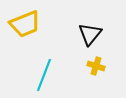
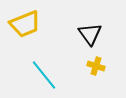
black triangle: rotated 15 degrees counterclockwise
cyan line: rotated 60 degrees counterclockwise
